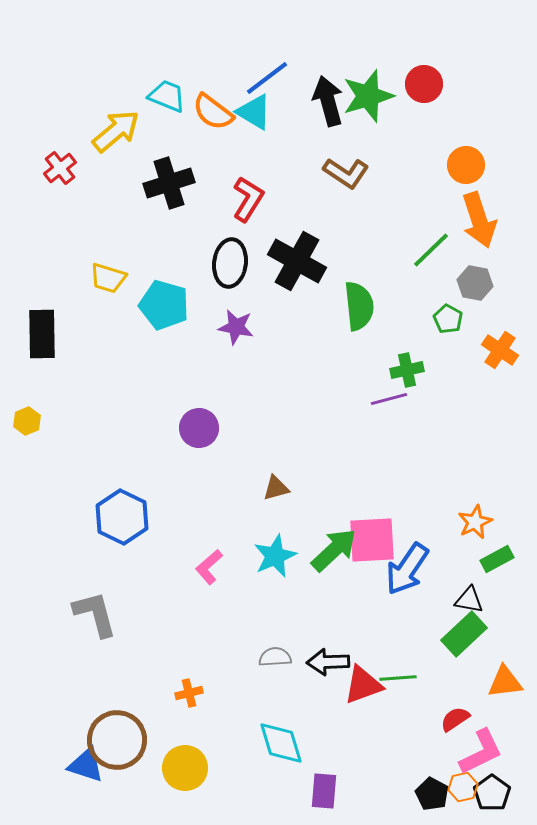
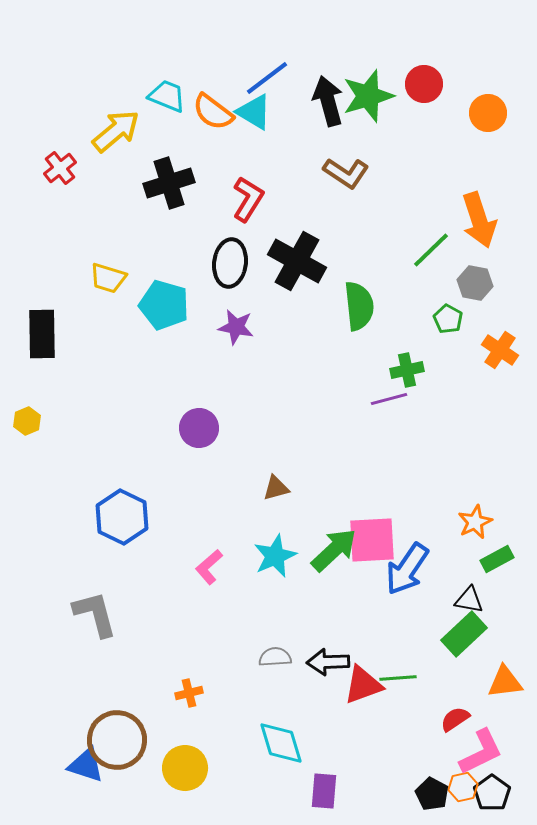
orange circle at (466, 165): moved 22 px right, 52 px up
